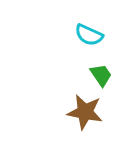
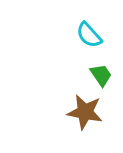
cyan semicircle: rotated 24 degrees clockwise
